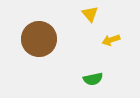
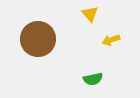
brown circle: moved 1 px left
